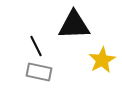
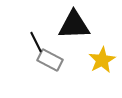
black line: moved 4 px up
gray rectangle: moved 11 px right, 12 px up; rotated 15 degrees clockwise
